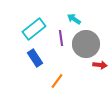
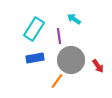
cyan rectangle: rotated 20 degrees counterclockwise
purple line: moved 2 px left, 2 px up
gray circle: moved 15 px left, 16 px down
blue rectangle: rotated 66 degrees counterclockwise
red arrow: moved 2 px left, 1 px down; rotated 48 degrees clockwise
